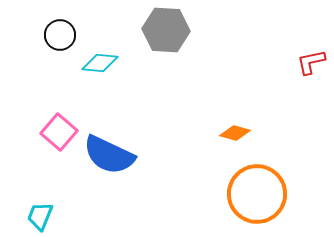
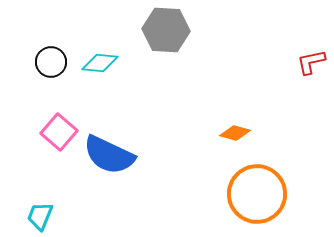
black circle: moved 9 px left, 27 px down
